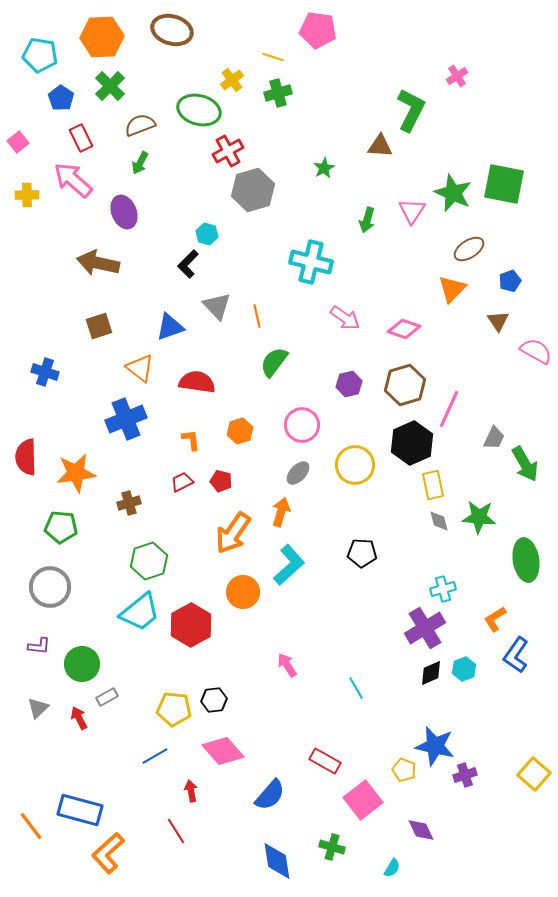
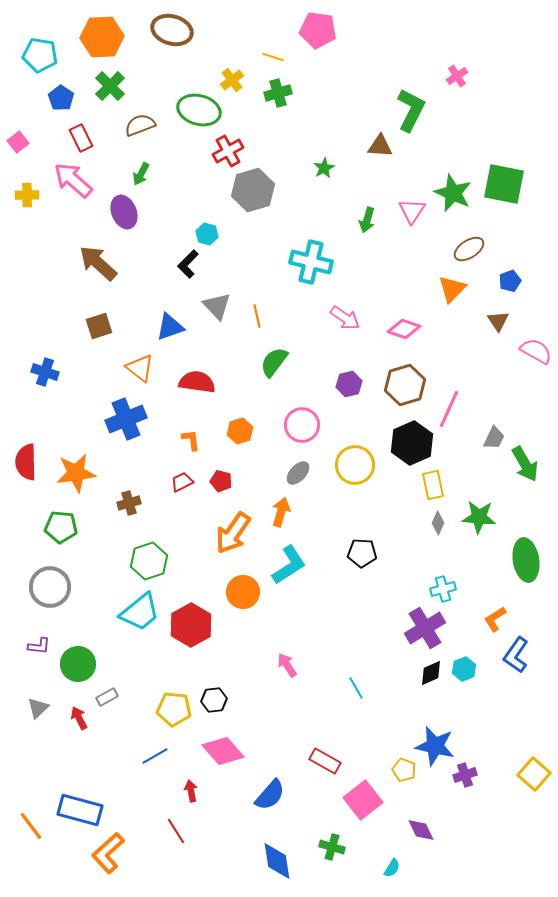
green arrow at (140, 163): moved 1 px right, 11 px down
brown arrow at (98, 263): rotated 30 degrees clockwise
red semicircle at (26, 457): moved 5 px down
gray diamond at (439, 521): moved 1 px left, 2 px down; rotated 40 degrees clockwise
cyan L-shape at (289, 565): rotated 9 degrees clockwise
green circle at (82, 664): moved 4 px left
